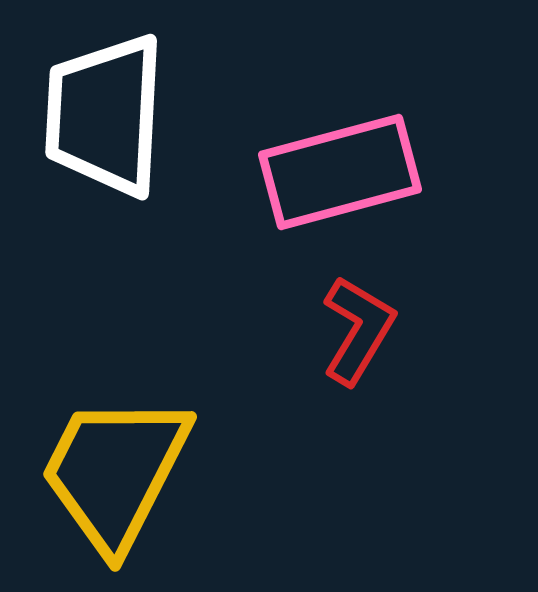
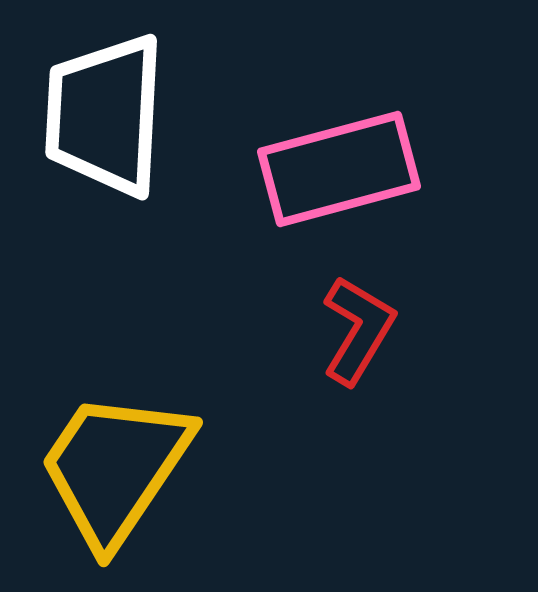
pink rectangle: moved 1 px left, 3 px up
yellow trapezoid: moved 4 px up; rotated 7 degrees clockwise
